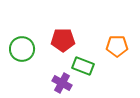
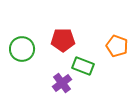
orange pentagon: rotated 20 degrees clockwise
purple cross: rotated 24 degrees clockwise
